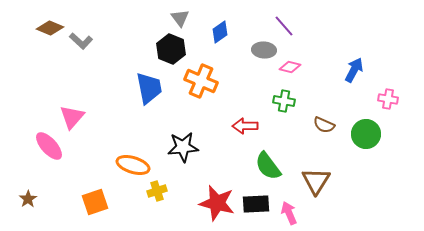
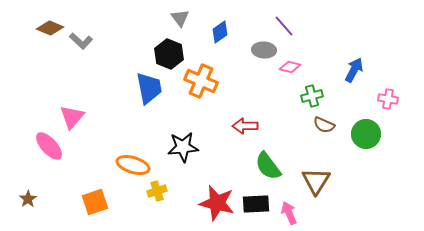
black hexagon: moved 2 px left, 5 px down
green cross: moved 28 px right, 5 px up; rotated 25 degrees counterclockwise
